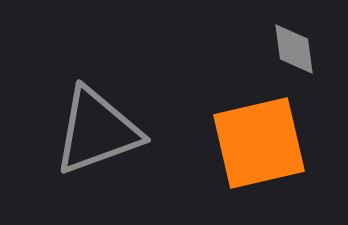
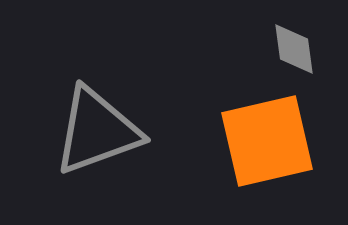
orange square: moved 8 px right, 2 px up
